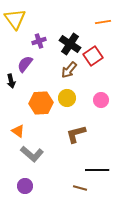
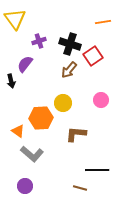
black cross: rotated 15 degrees counterclockwise
yellow circle: moved 4 px left, 5 px down
orange hexagon: moved 15 px down
brown L-shape: rotated 20 degrees clockwise
